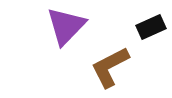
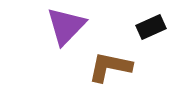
brown L-shape: rotated 39 degrees clockwise
